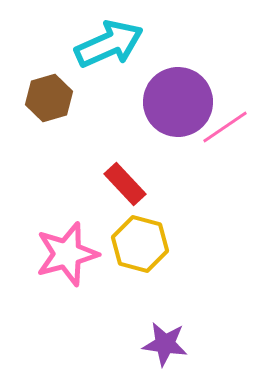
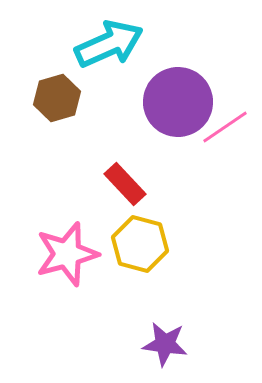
brown hexagon: moved 8 px right
